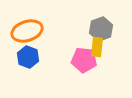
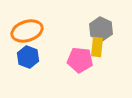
gray hexagon: rotated 15 degrees counterclockwise
pink pentagon: moved 4 px left
